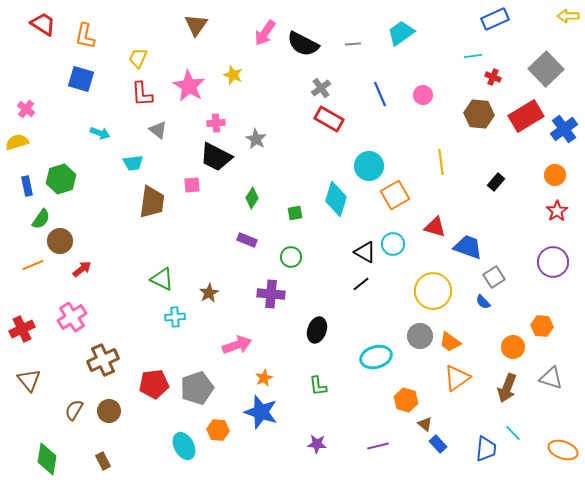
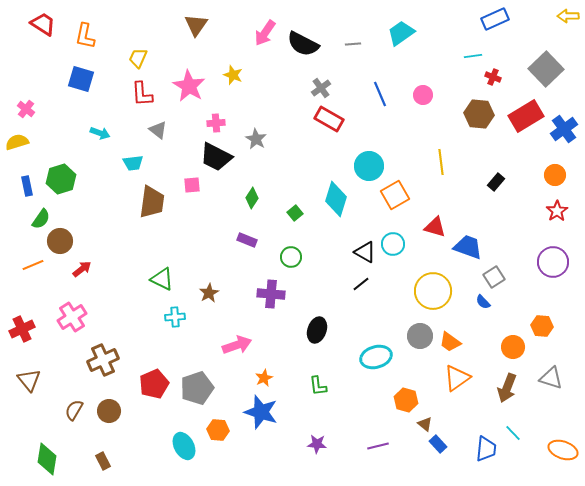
green square at (295, 213): rotated 28 degrees counterclockwise
red pentagon at (154, 384): rotated 16 degrees counterclockwise
